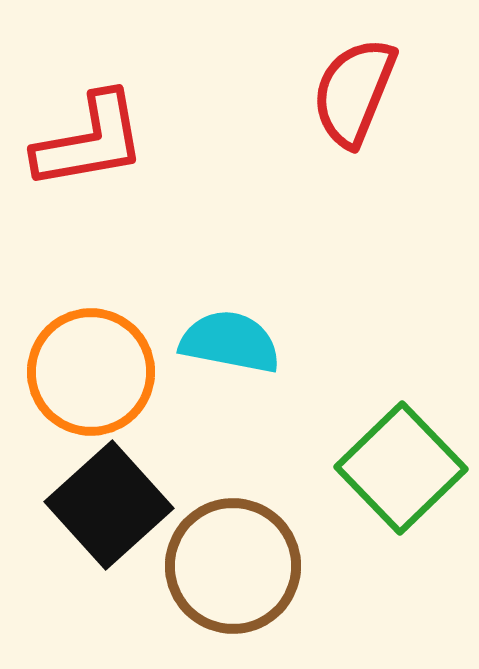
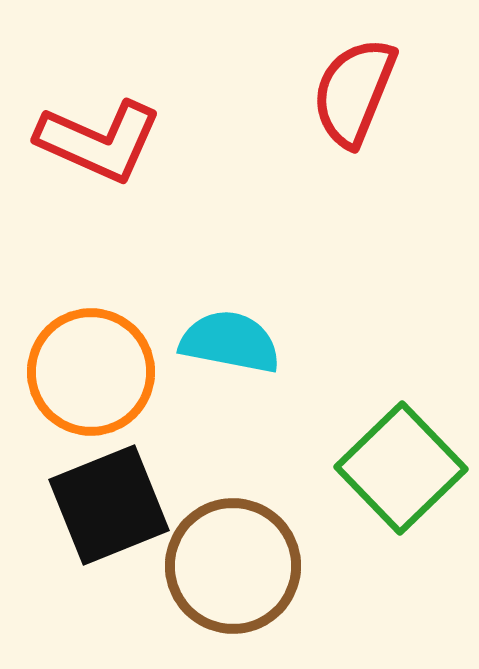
red L-shape: moved 9 px right; rotated 34 degrees clockwise
black square: rotated 20 degrees clockwise
